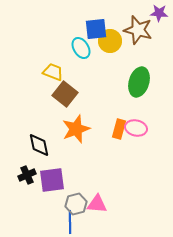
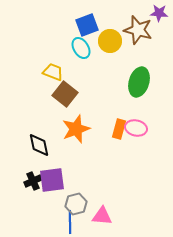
blue square: moved 9 px left, 4 px up; rotated 15 degrees counterclockwise
black cross: moved 6 px right, 6 px down
pink triangle: moved 5 px right, 12 px down
